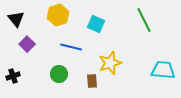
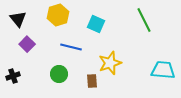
black triangle: moved 2 px right
